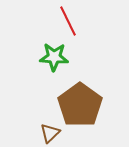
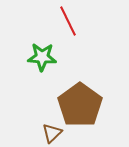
green star: moved 12 px left
brown triangle: moved 2 px right
